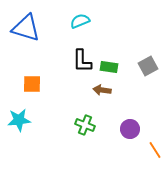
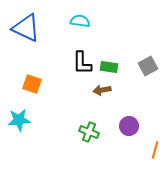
cyan semicircle: rotated 30 degrees clockwise
blue triangle: rotated 8 degrees clockwise
black L-shape: moved 2 px down
orange square: rotated 18 degrees clockwise
brown arrow: rotated 18 degrees counterclockwise
green cross: moved 4 px right, 7 px down
purple circle: moved 1 px left, 3 px up
orange line: rotated 48 degrees clockwise
